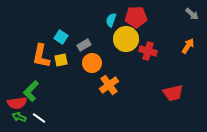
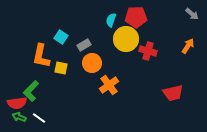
yellow square: moved 8 px down; rotated 24 degrees clockwise
